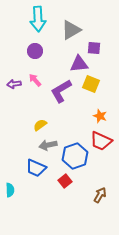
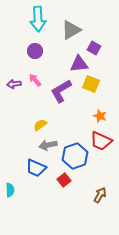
purple square: rotated 24 degrees clockwise
red square: moved 1 px left, 1 px up
